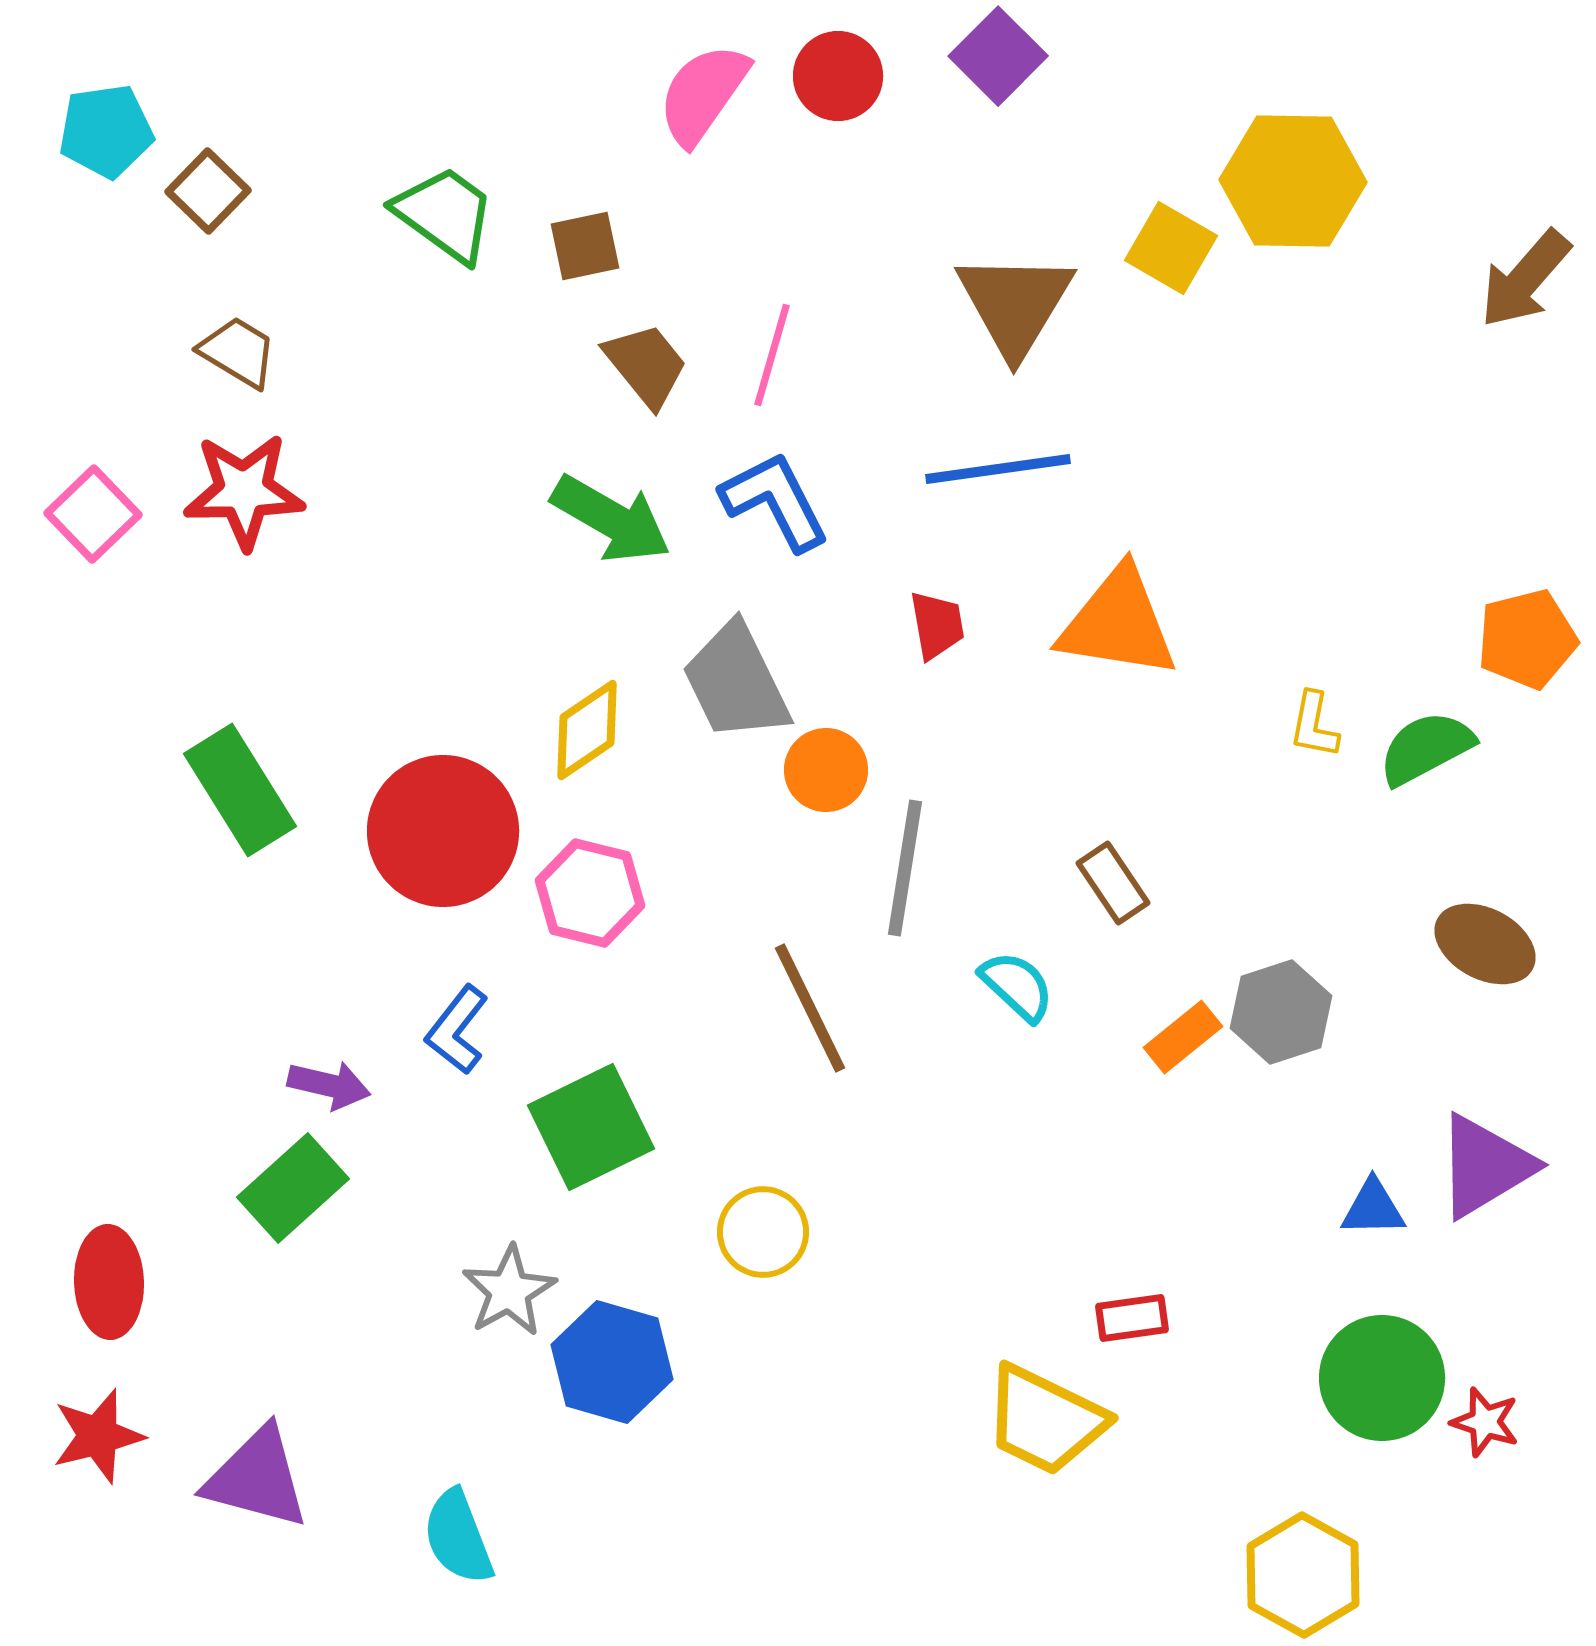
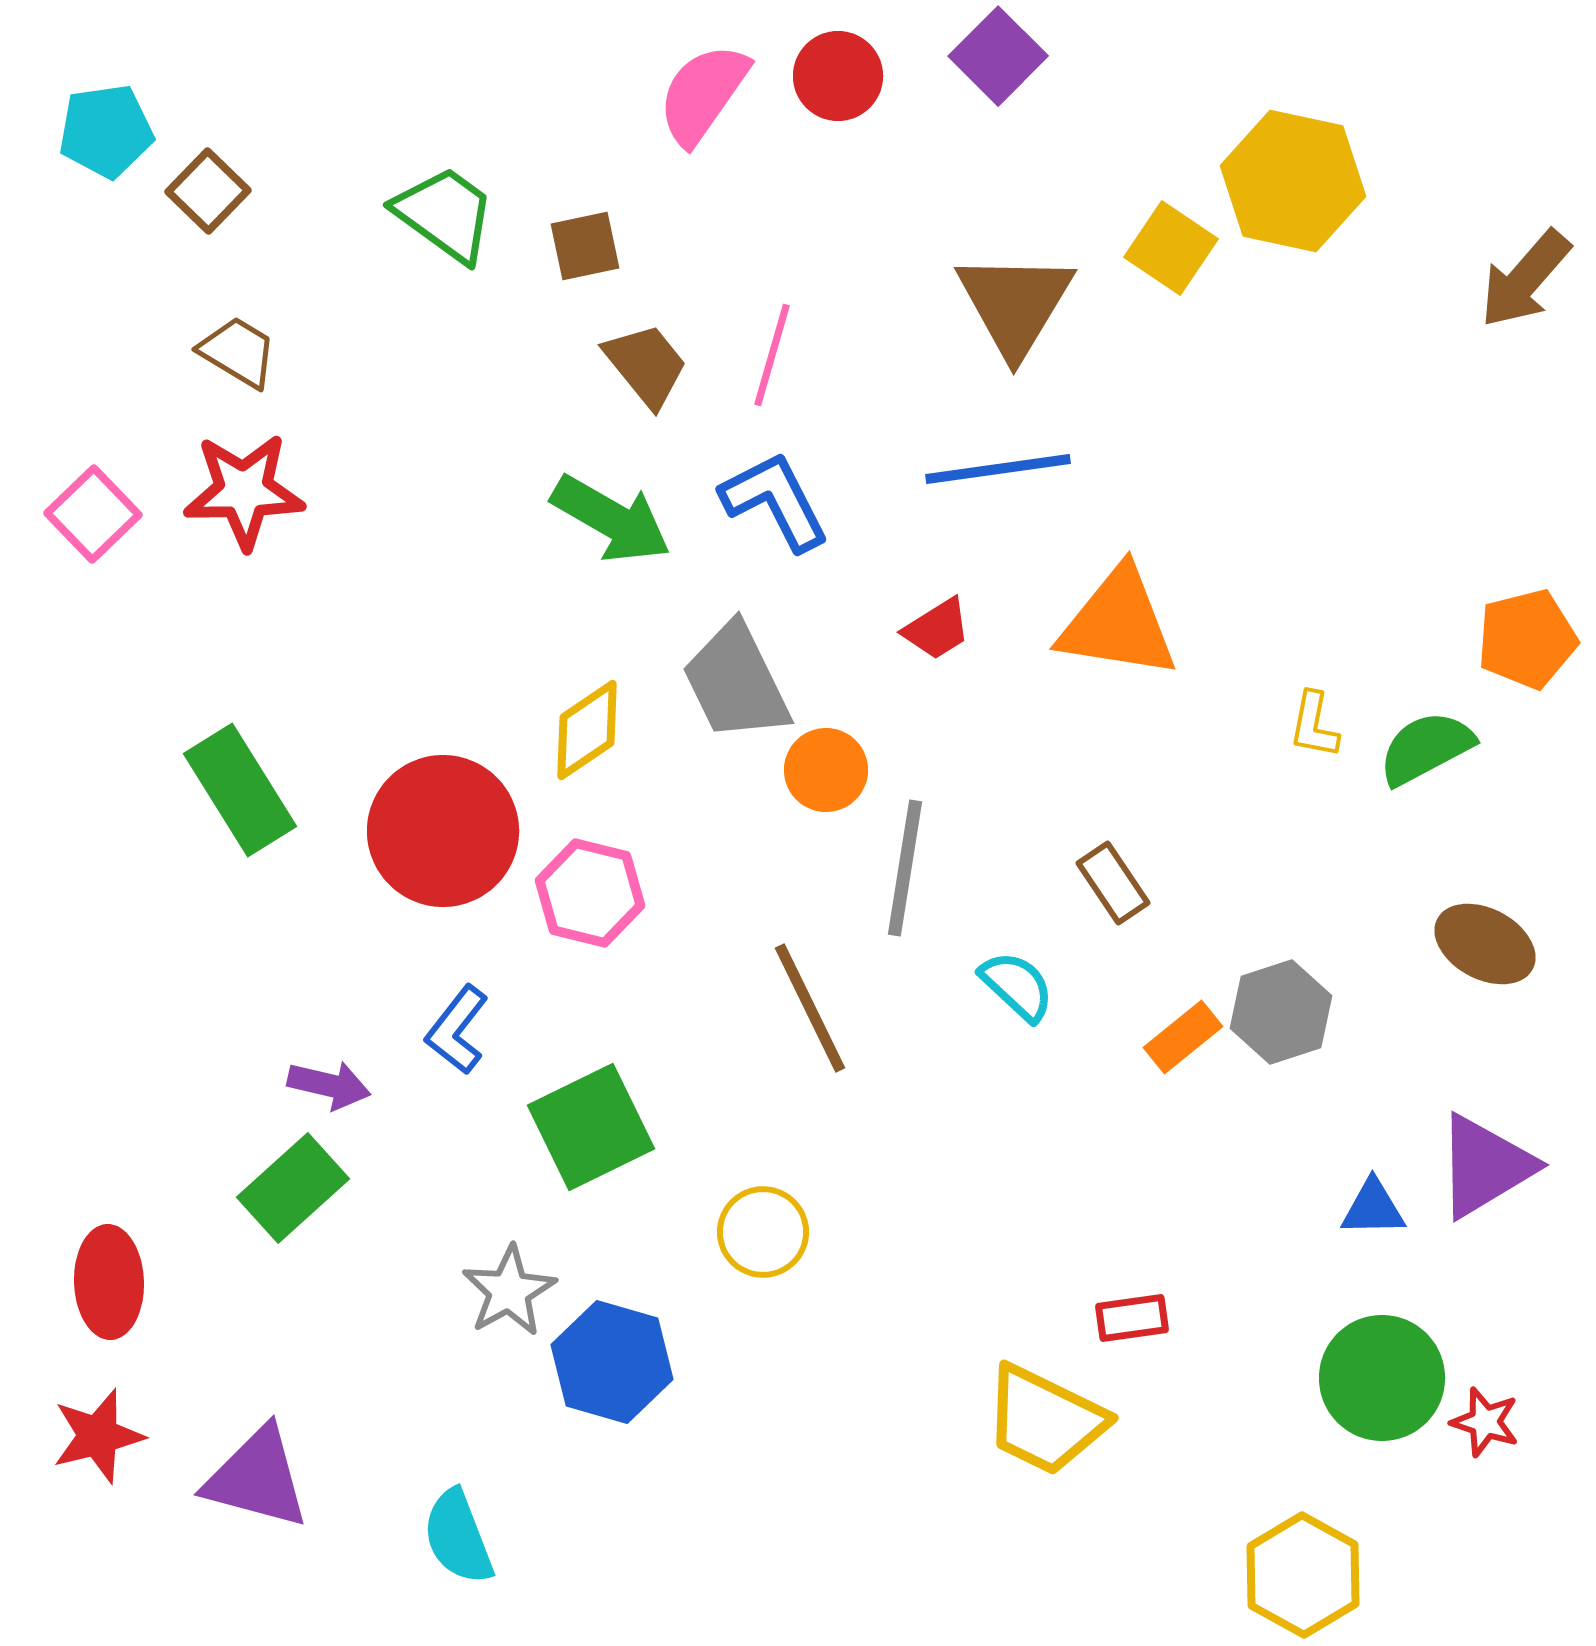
yellow hexagon at (1293, 181): rotated 11 degrees clockwise
yellow square at (1171, 248): rotated 4 degrees clockwise
red trapezoid at (937, 625): moved 4 px down; rotated 68 degrees clockwise
